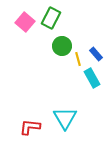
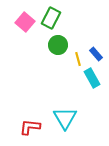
green circle: moved 4 px left, 1 px up
